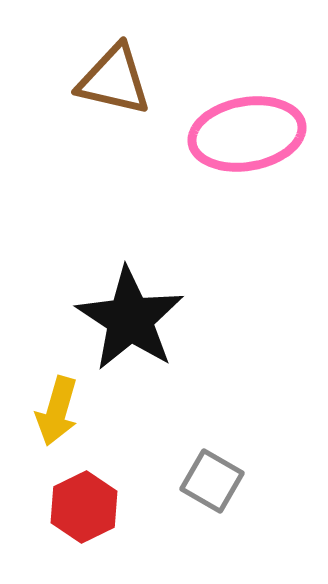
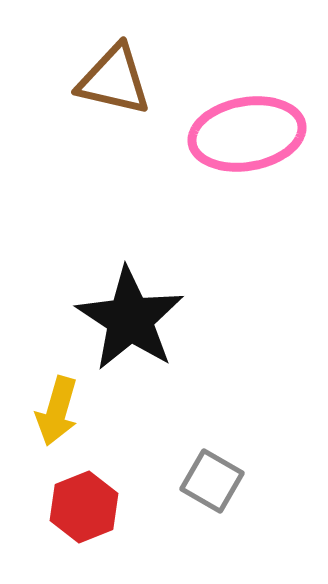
red hexagon: rotated 4 degrees clockwise
